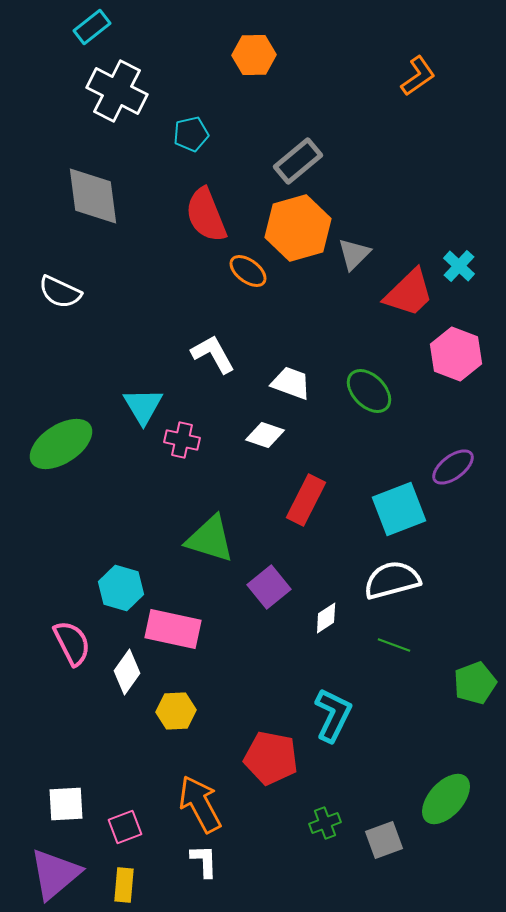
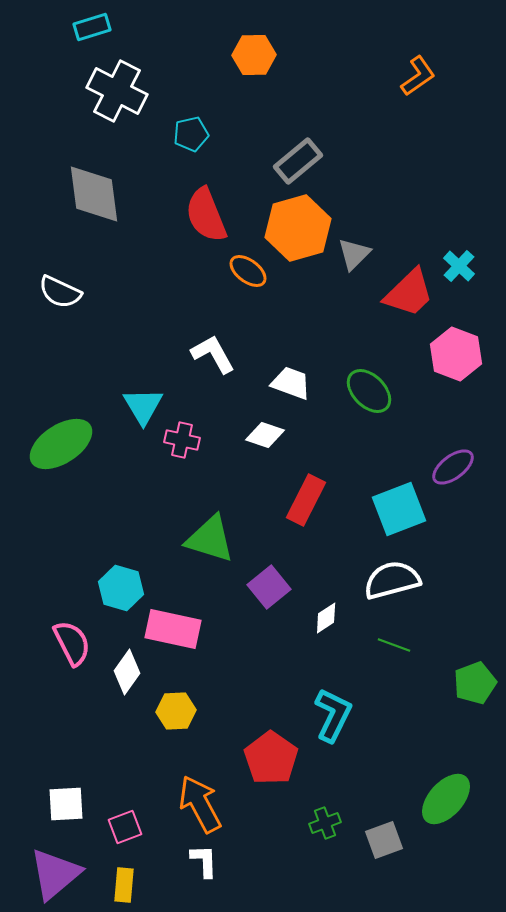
cyan rectangle at (92, 27): rotated 21 degrees clockwise
gray diamond at (93, 196): moved 1 px right, 2 px up
red pentagon at (271, 758): rotated 24 degrees clockwise
